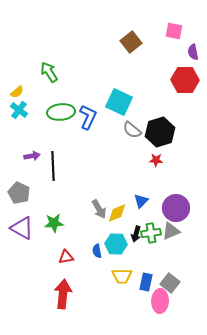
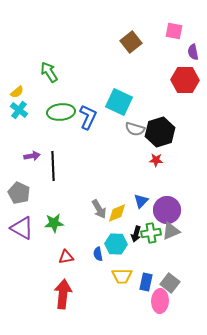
gray semicircle: moved 3 px right, 1 px up; rotated 24 degrees counterclockwise
purple circle: moved 9 px left, 2 px down
blue semicircle: moved 1 px right, 3 px down
